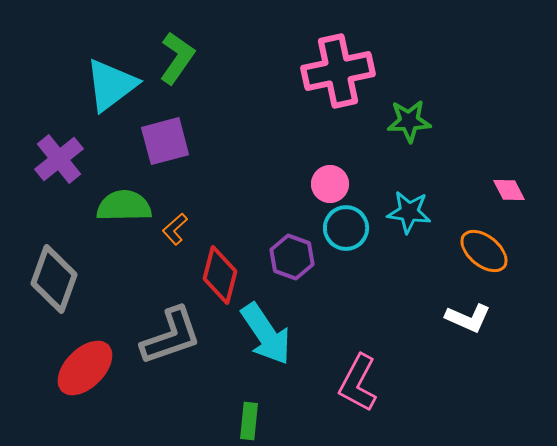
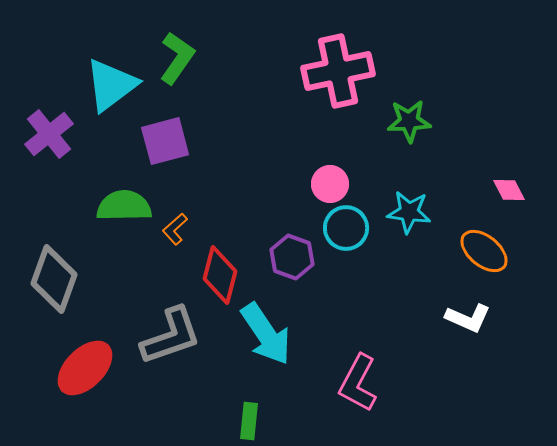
purple cross: moved 10 px left, 25 px up
